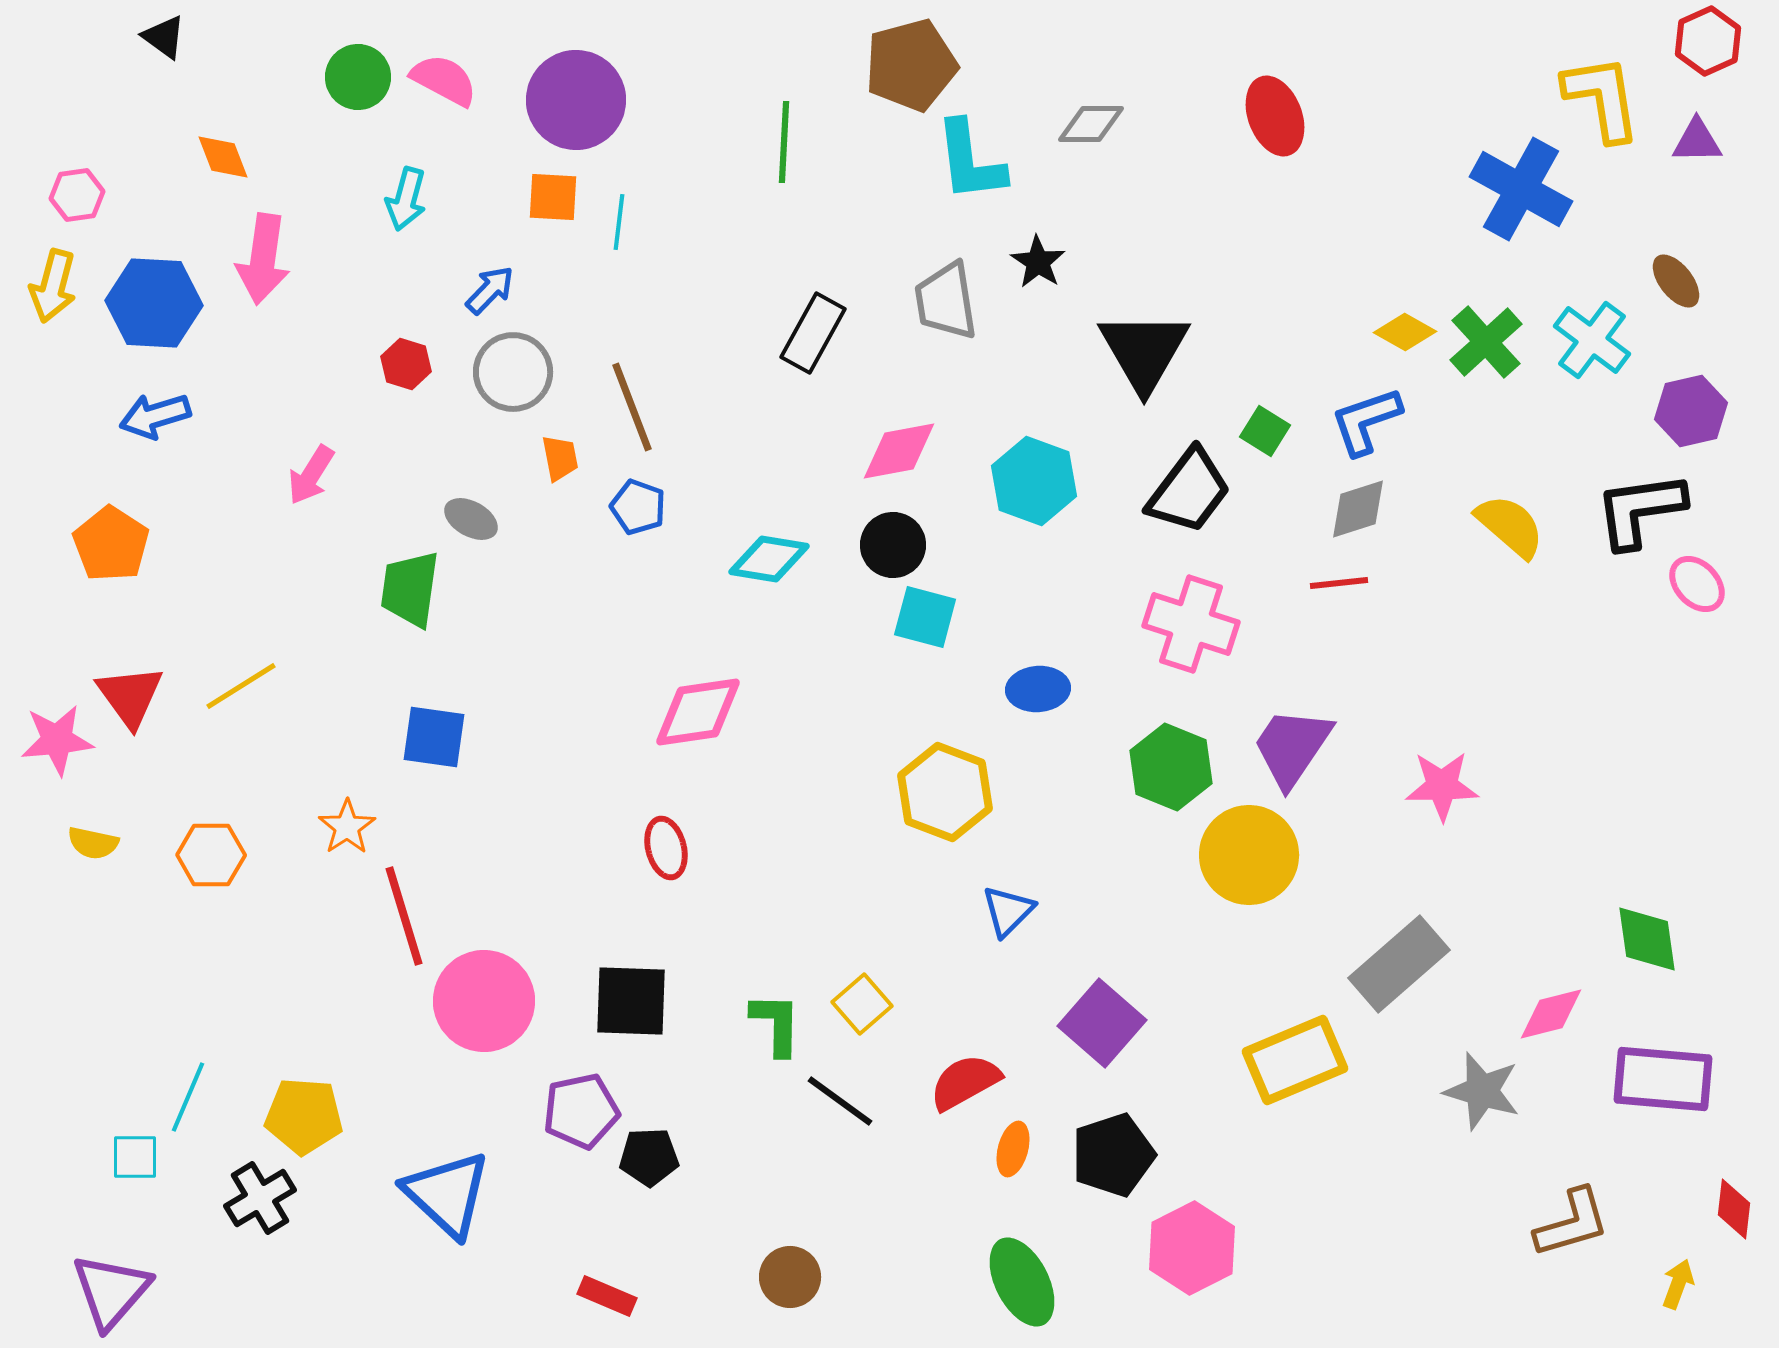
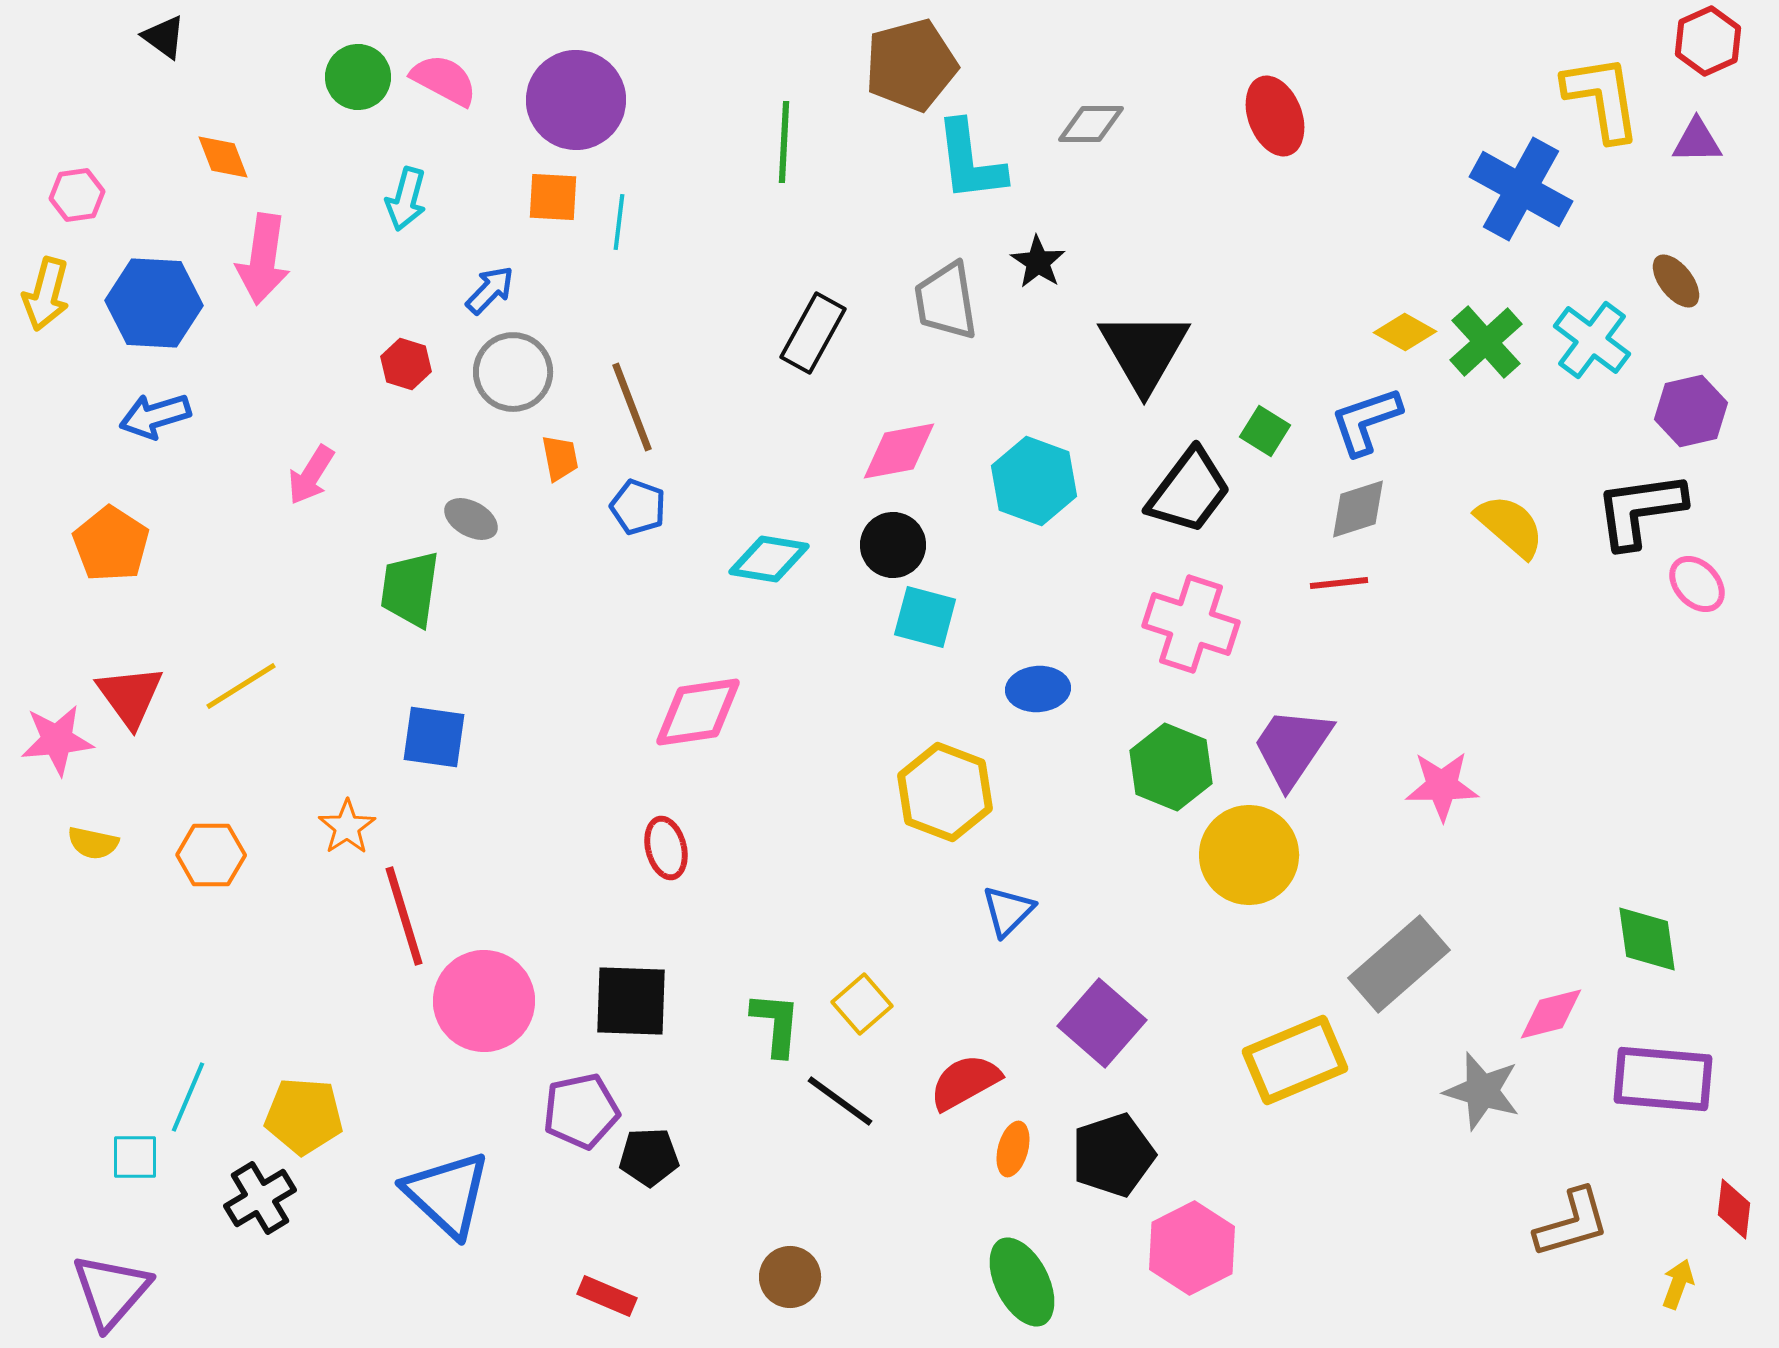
yellow arrow at (53, 286): moved 7 px left, 8 px down
green L-shape at (776, 1024): rotated 4 degrees clockwise
